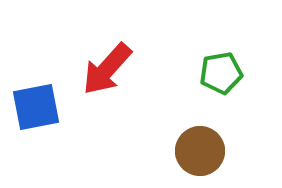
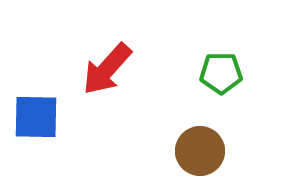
green pentagon: rotated 9 degrees clockwise
blue square: moved 10 px down; rotated 12 degrees clockwise
